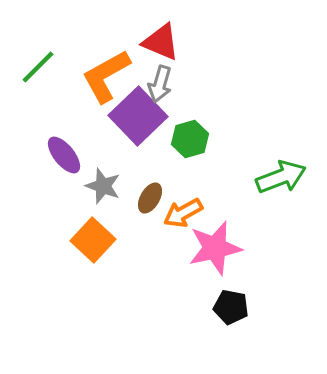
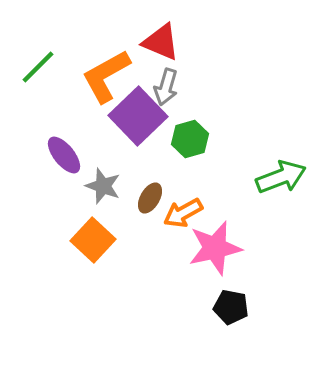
gray arrow: moved 6 px right, 3 px down
